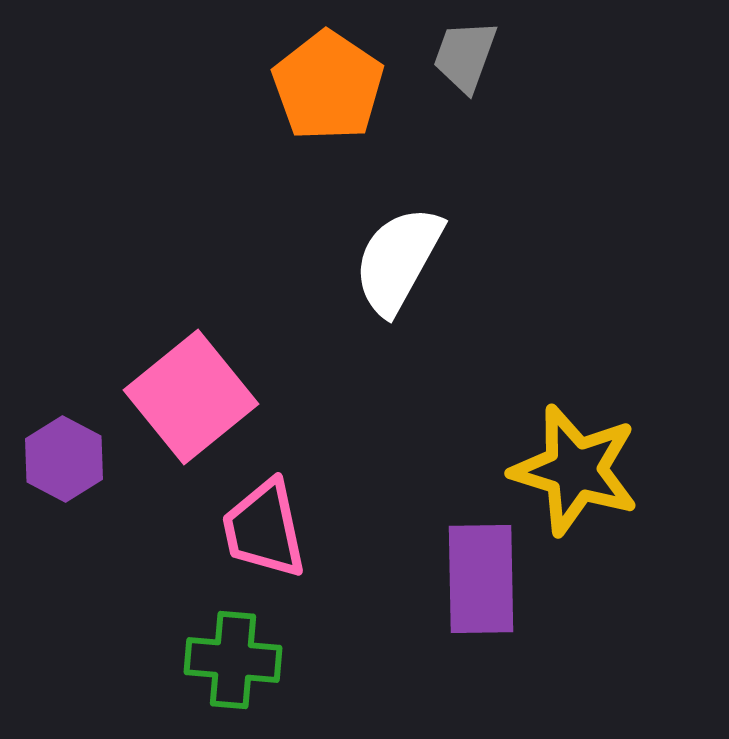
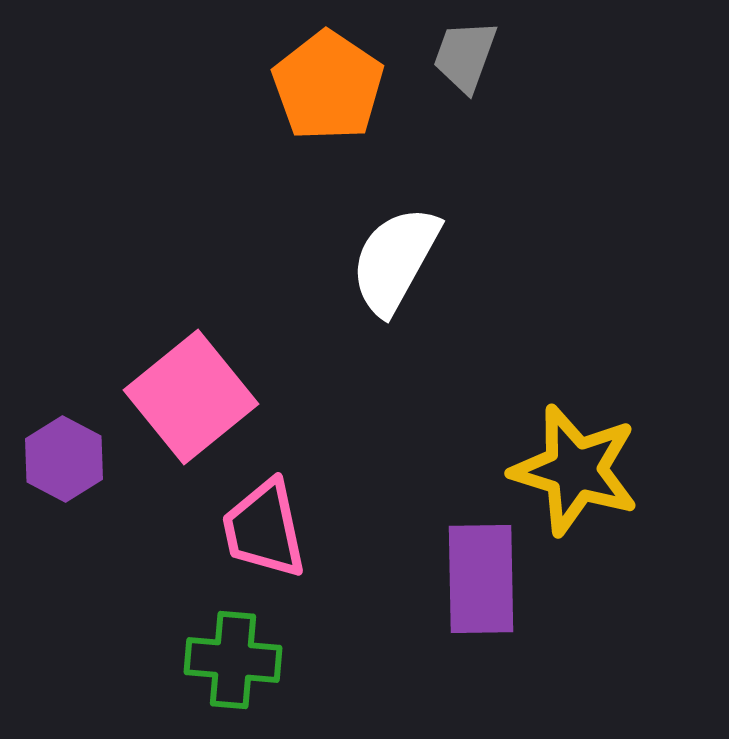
white semicircle: moved 3 px left
